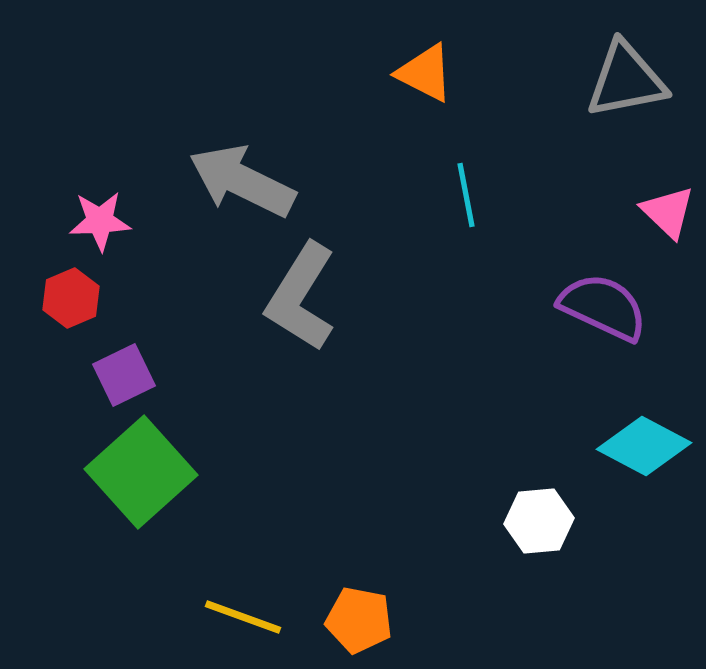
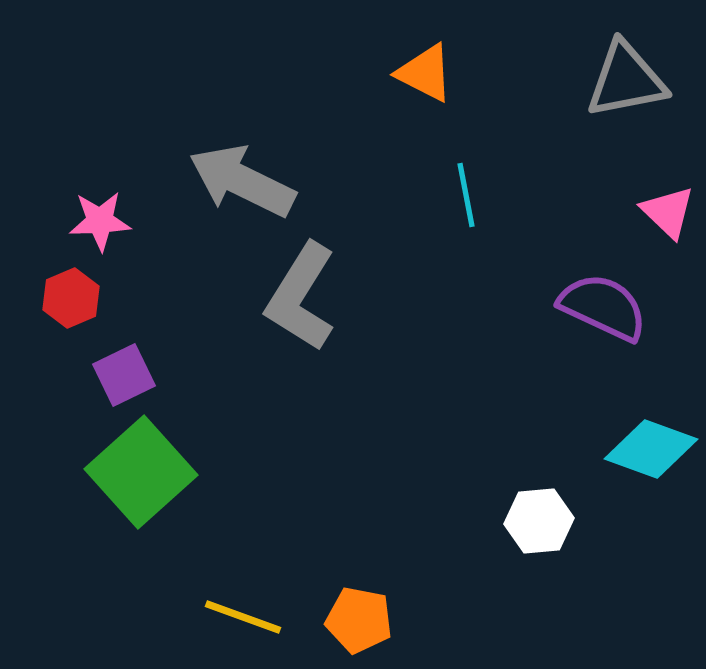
cyan diamond: moved 7 px right, 3 px down; rotated 8 degrees counterclockwise
